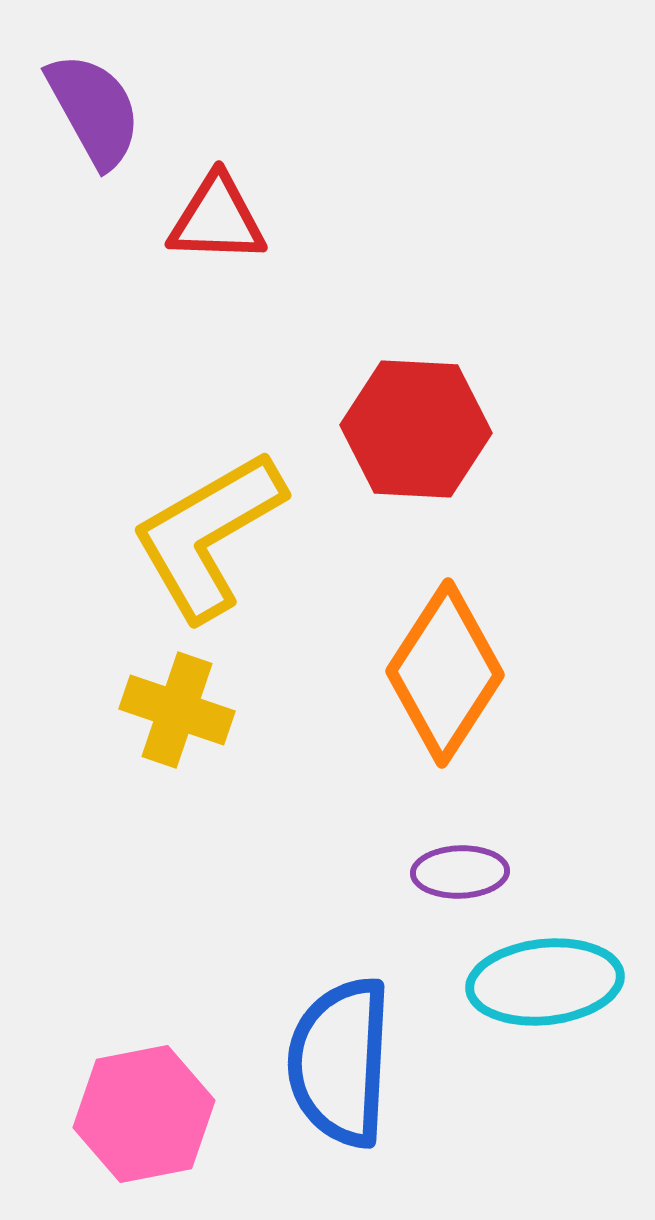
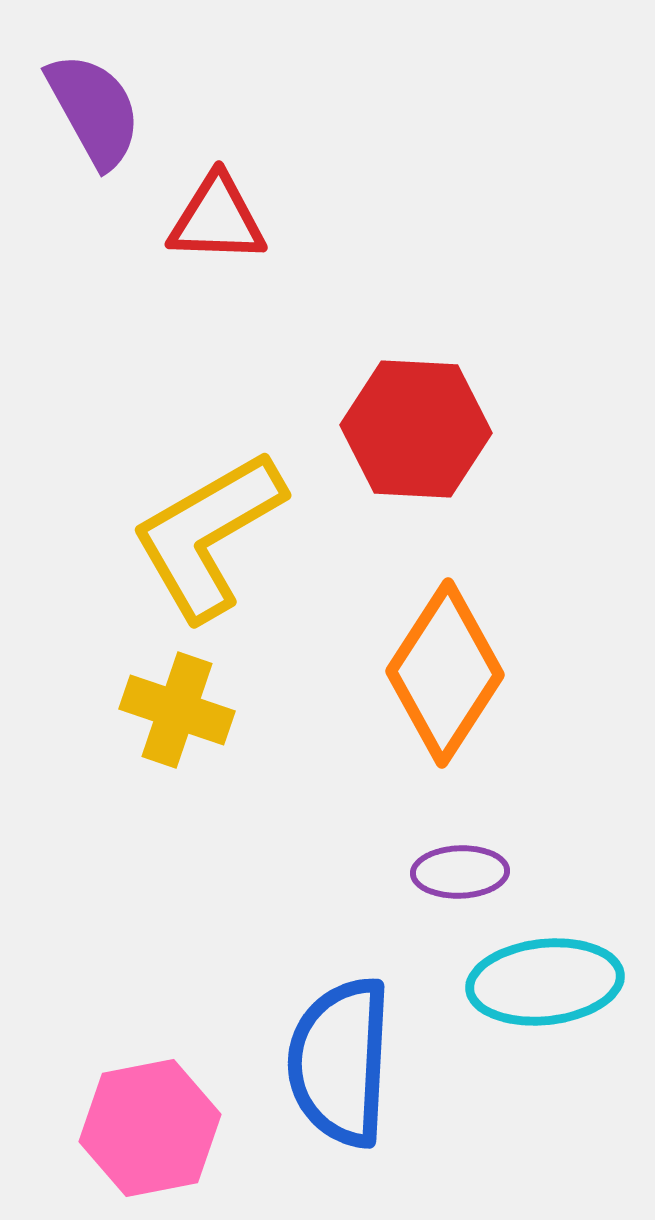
pink hexagon: moved 6 px right, 14 px down
